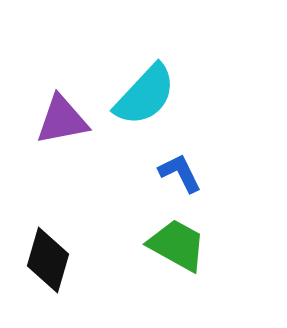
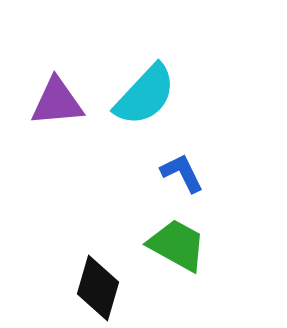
purple triangle: moved 5 px left, 18 px up; rotated 6 degrees clockwise
blue L-shape: moved 2 px right
black diamond: moved 50 px right, 28 px down
